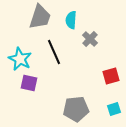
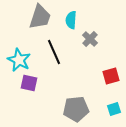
cyan star: moved 1 px left, 1 px down
